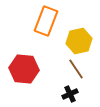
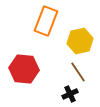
yellow hexagon: moved 1 px right
brown line: moved 2 px right, 3 px down
